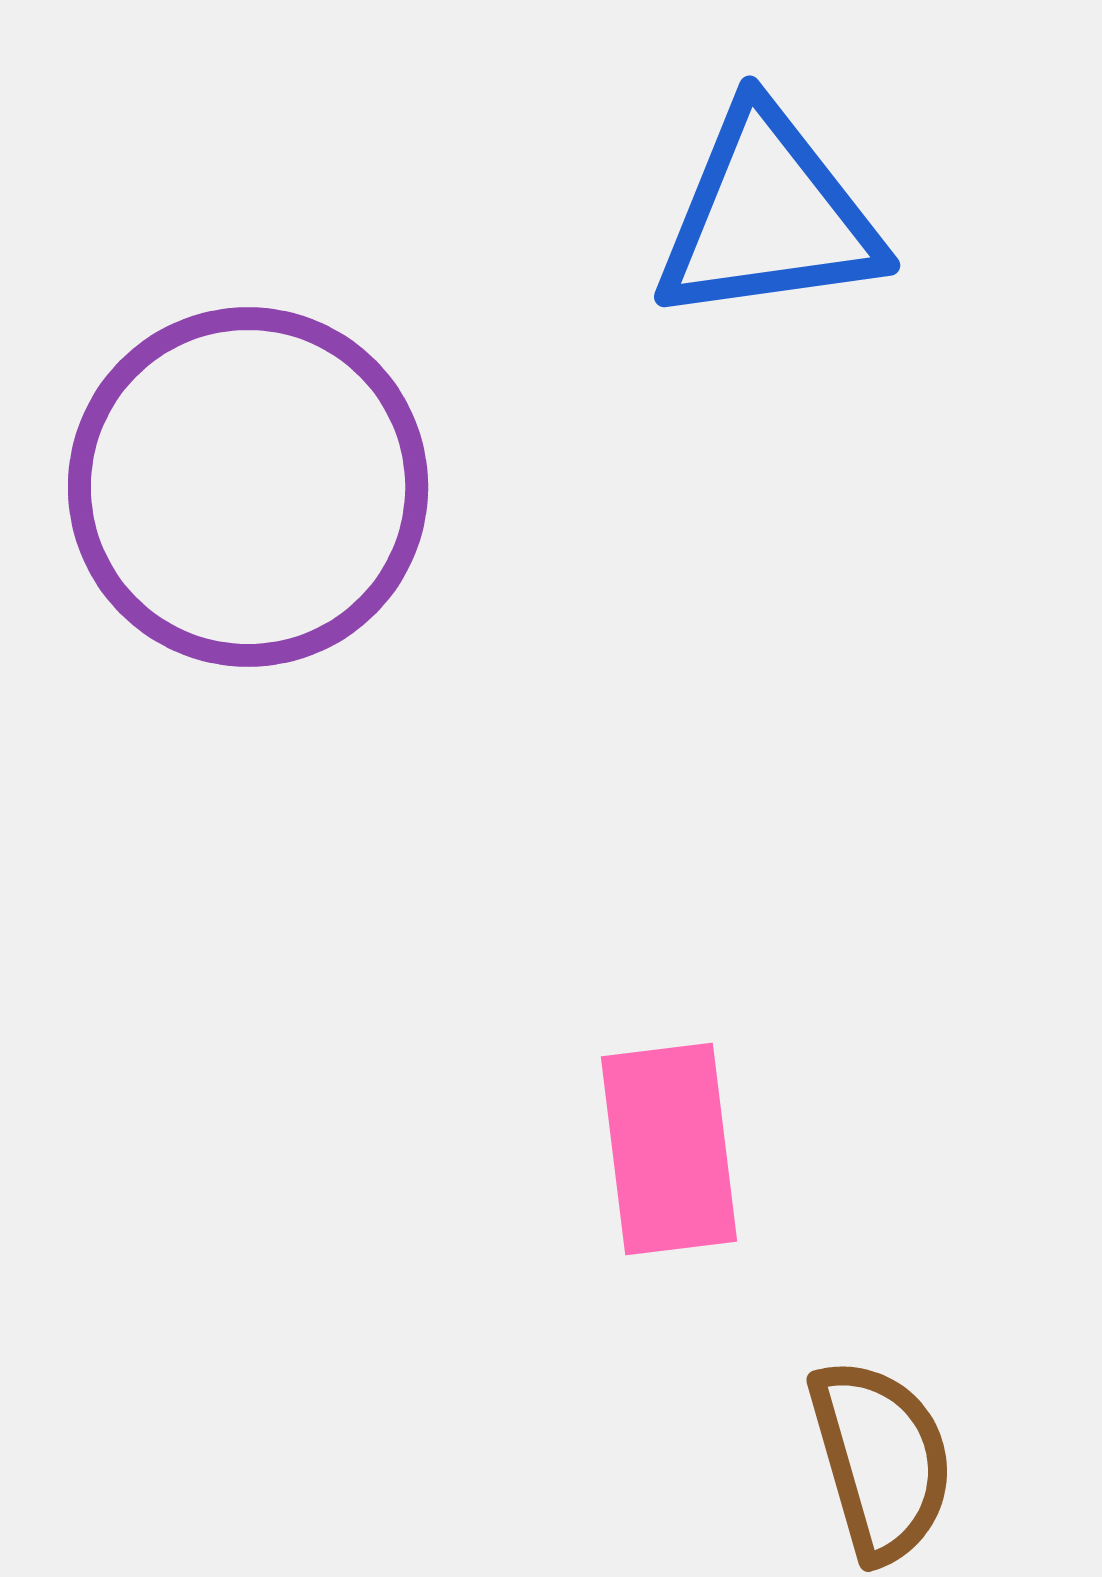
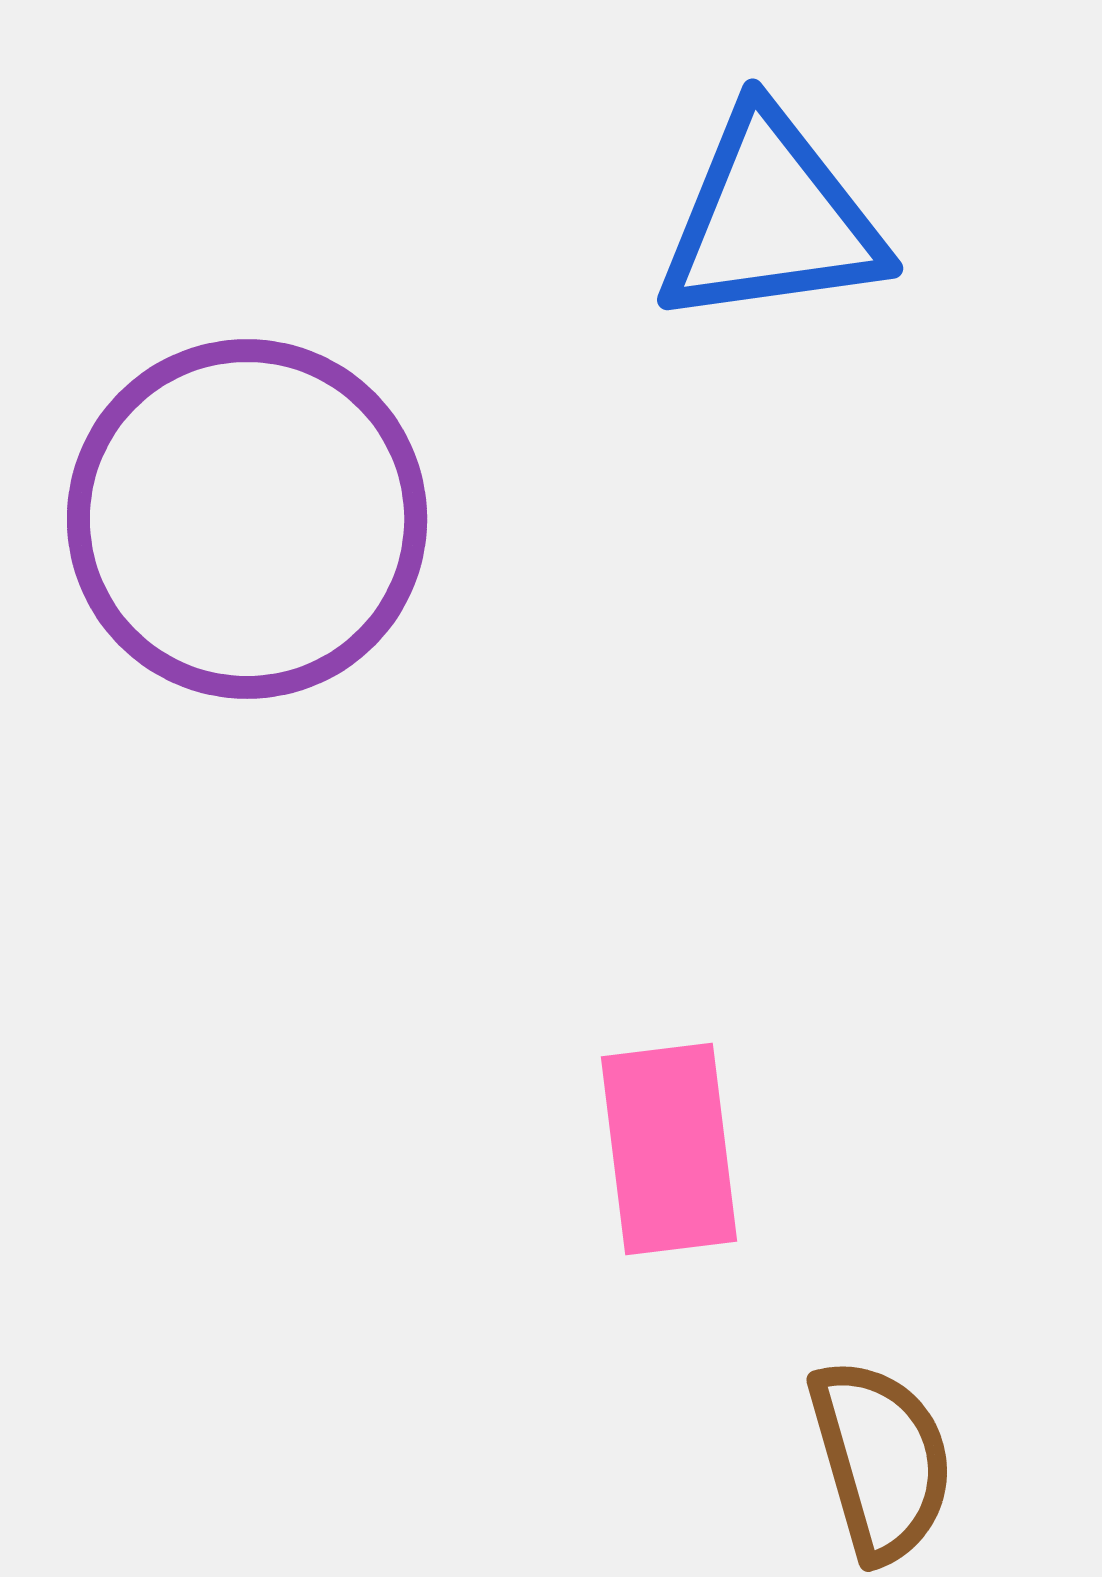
blue triangle: moved 3 px right, 3 px down
purple circle: moved 1 px left, 32 px down
